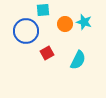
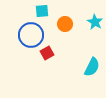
cyan square: moved 1 px left, 1 px down
cyan star: moved 11 px right; rotated 14 degrees clockwise
blue circle: moved 5 px right, 4 px down
cyan semicircle: moved 14 px right, 7 px down
